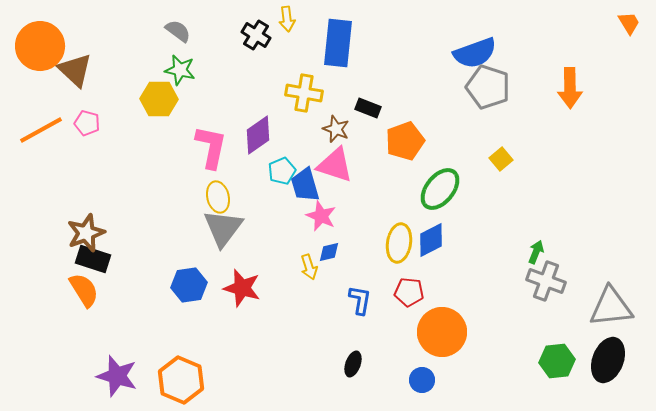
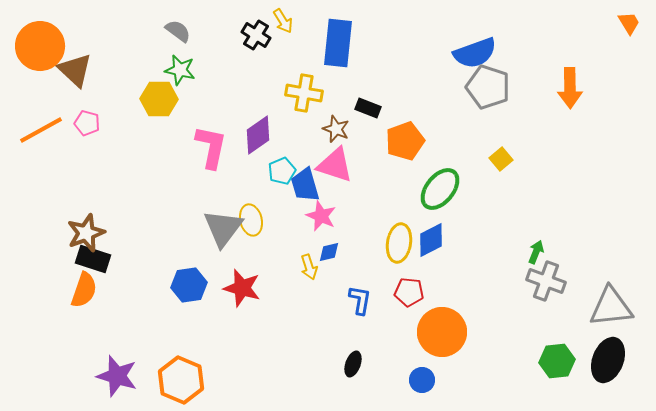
yellow arrow at (287, 19): moved 4 px left, 2 px down; rotated 25 degrees counterclockwise
yellow ellipse at (218, 197): moved 33 px right, 23 px down
orange semicircle at (84, 290): rotated 51 degrees clockwise
